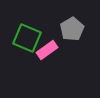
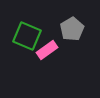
green square: moved 2 px up
